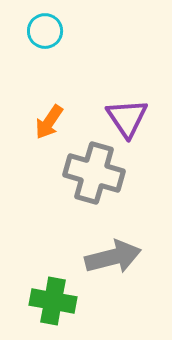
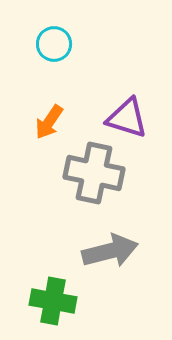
cyan circle: moved 9 px right, 13 px down
purple triangle: rotated 39 degrees counterclockwise
gray cross: rotated 4 degrees counterclockwise
gray arrow: moved 3 px left, 6 px up
